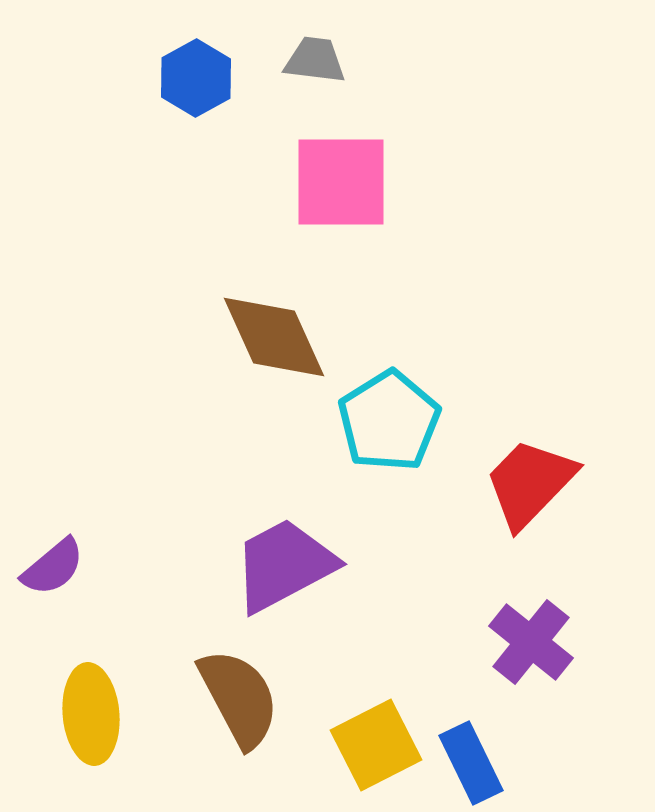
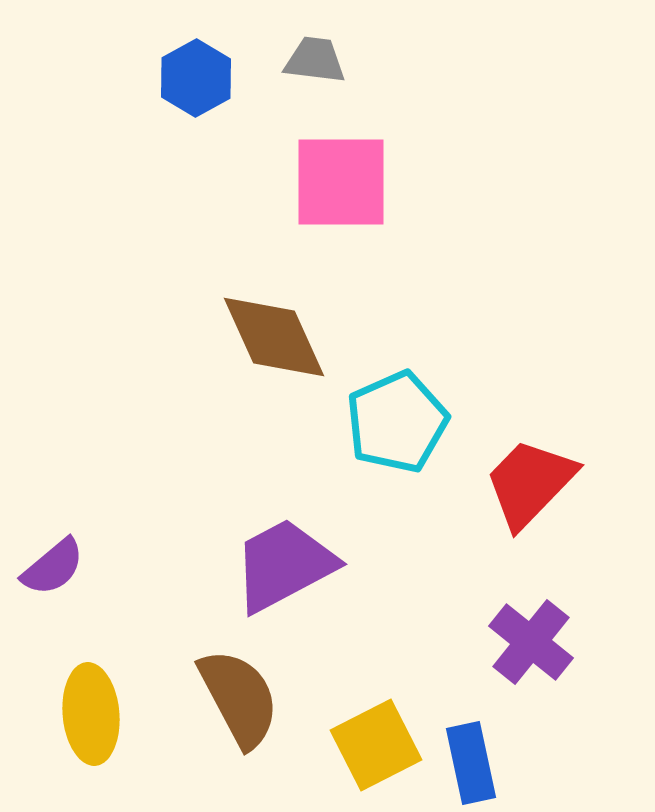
cyan pentagon: moved 8 px right, 1 px down; rotated 8 degrees clockwise
blue rectangle: rotated 14 degrees clockwise
